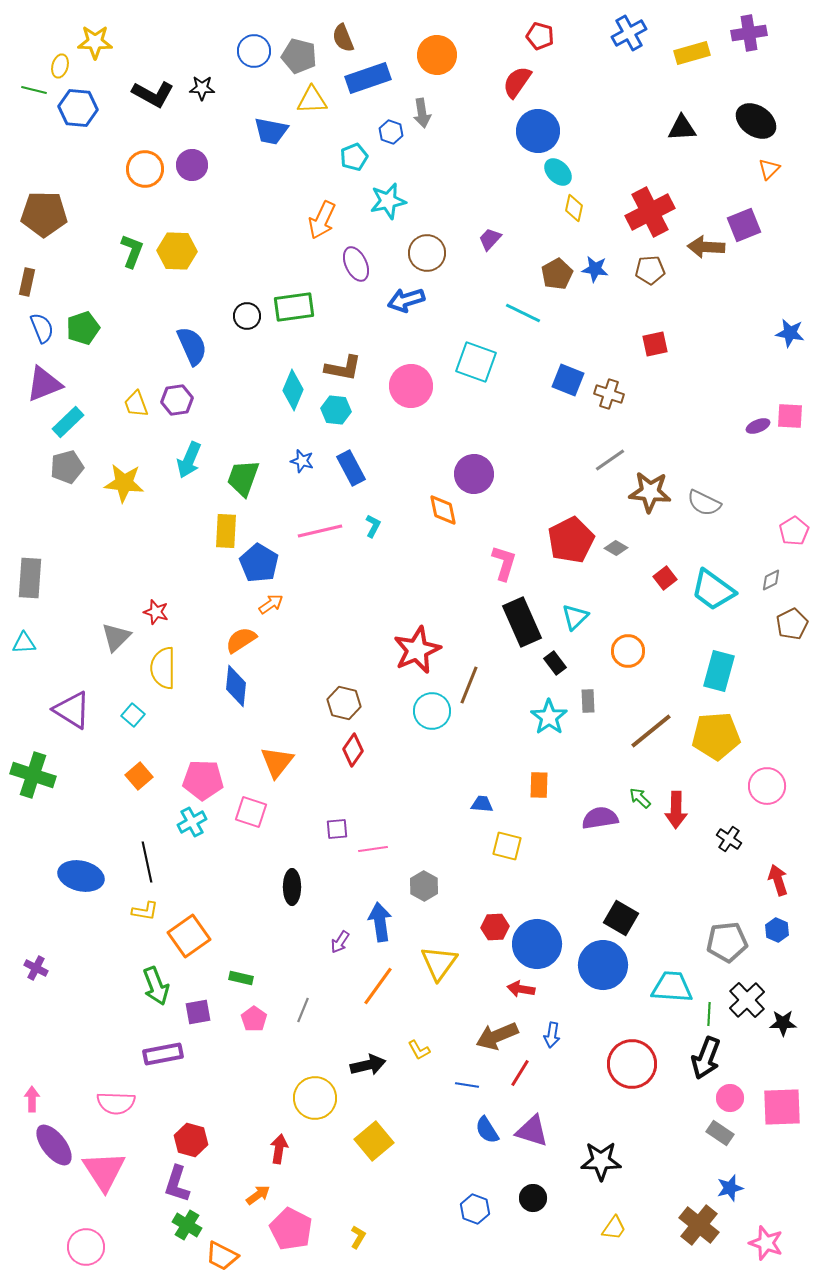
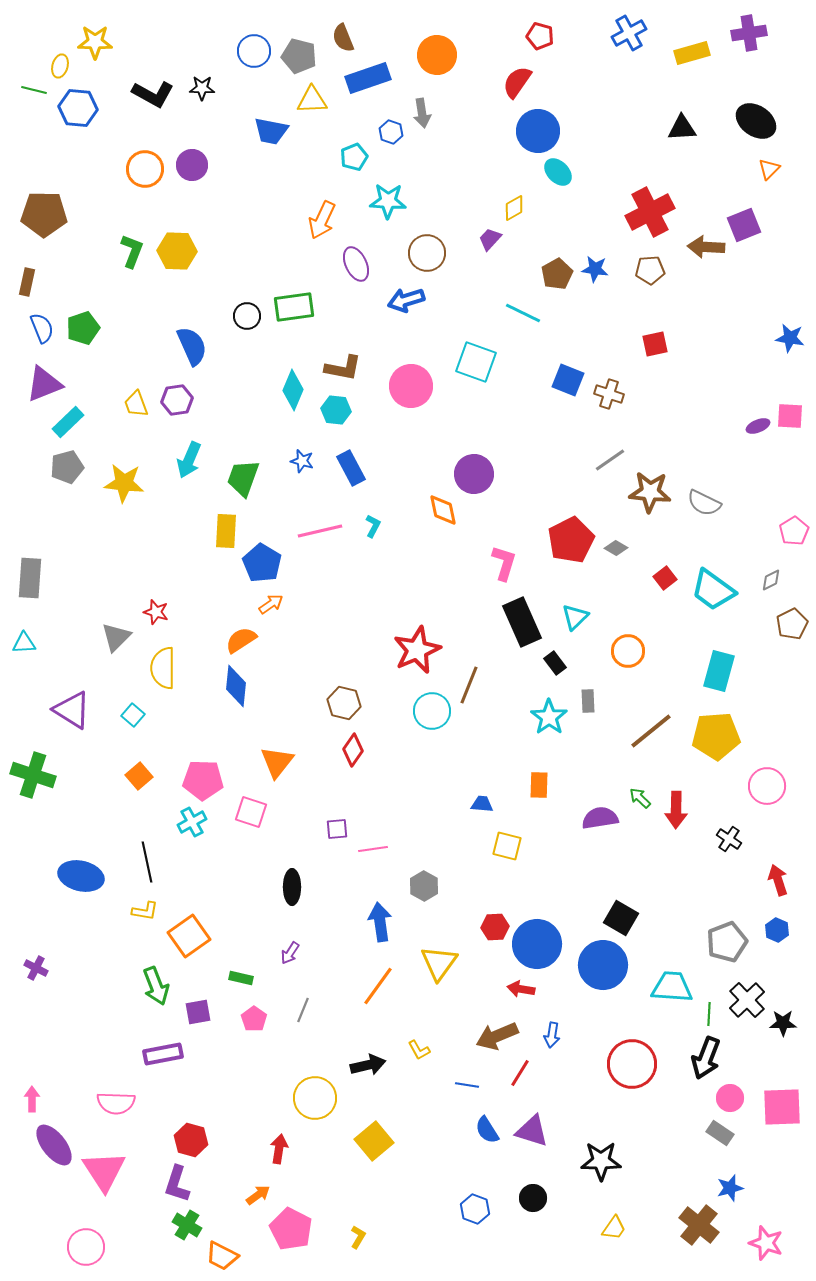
cyan star at (388, 201): rotated 15 degrees clockwise
yellow diamond at (574, 208): moved 60 px left; rotated 48 degrees clockwise
blue star at (790, 333): moved 5 px down
blue pentagon at (259, 563): moved 3 px right
purple arrow at (340, 942): moved 50 px left, 11 px down
gray pentagon at (727, 942): rotated 15 degrees counterclockwise
